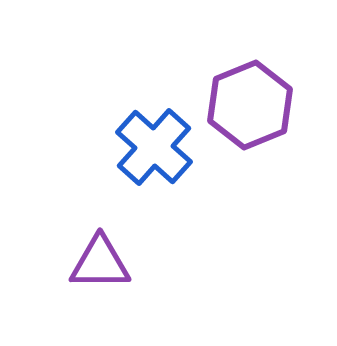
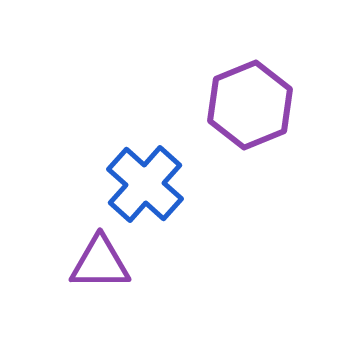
blue cross: moved 9 px left, 37 px down
